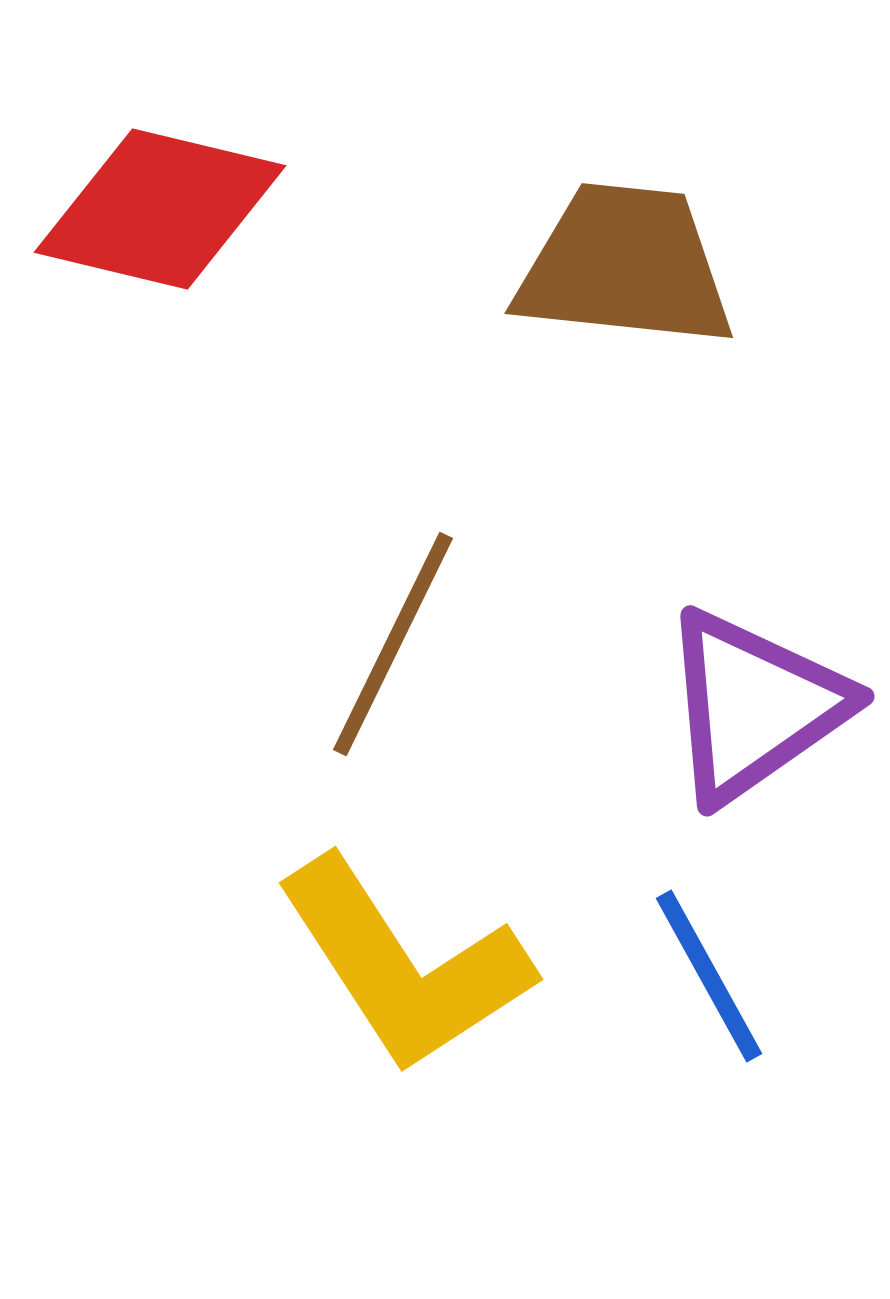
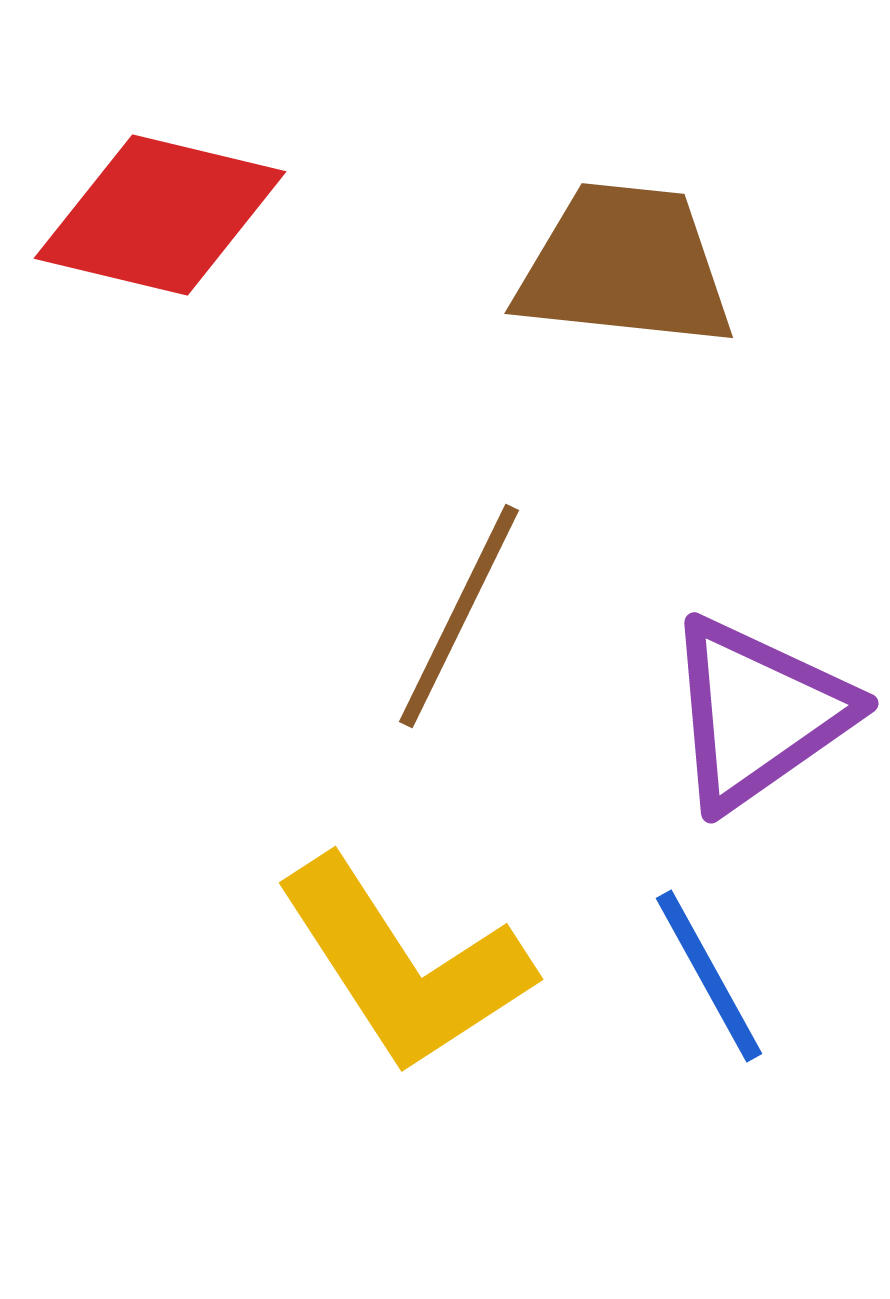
red diamond: moved 6 px down
brown line: moved 66 px right, 28 px up
purple triangle: moved 4 px right, 7 px down
